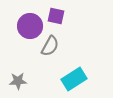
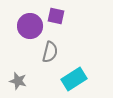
gray semicircle: moved 6 px down; rotated 15 degrees counterclockwise
gray star: rotated 18 degrees clockwise
